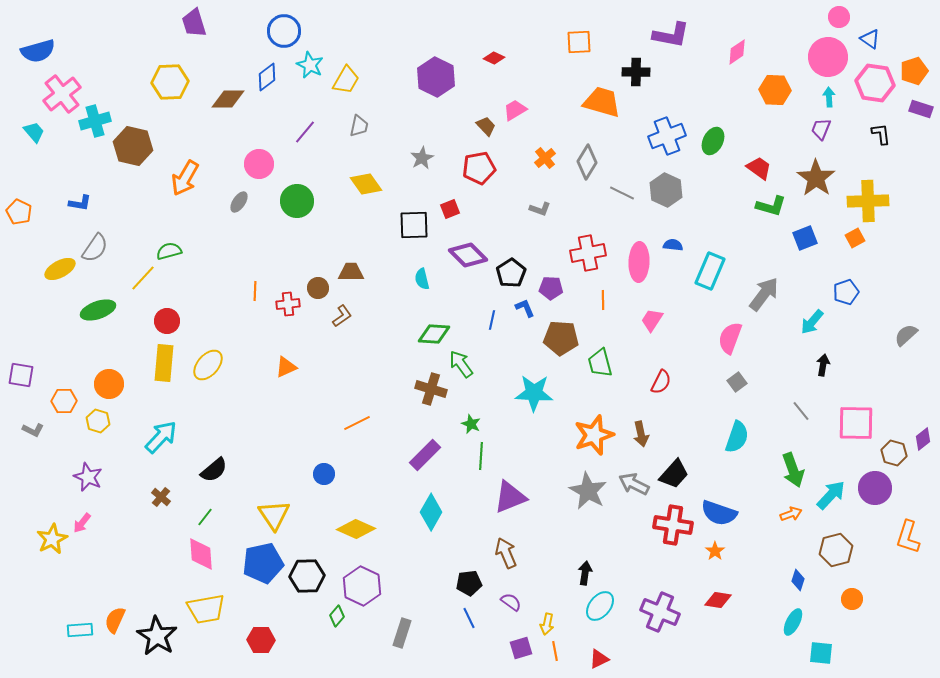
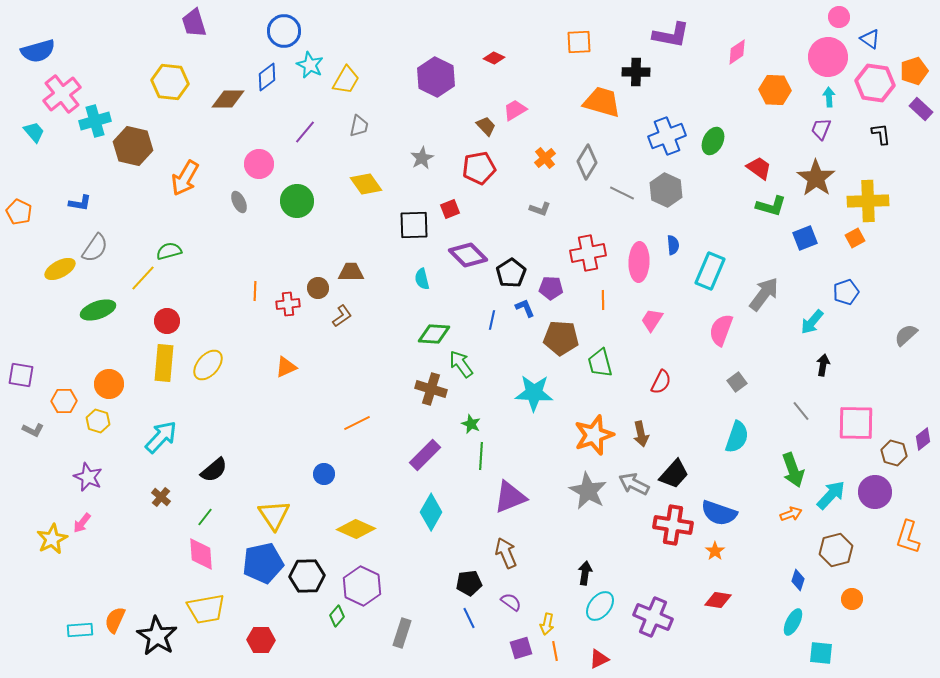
yellow hexagon at (170, 82): rotated 9 degrees clockwise
purple rectangle at (921, 109): rotated 25 degrees clockwise
gray ellipse at (239, 202): rotated 60 degrees counterclockwise
blue semicircle at (673, 245): rotated 78 degrees clockwise
pink semicircle at (730, 338): moved 9 px left, 8 px up
purple circle at (875, 488): moved 4 px down
purple cross at (660, 612): moved 7 px left, 5 px down
